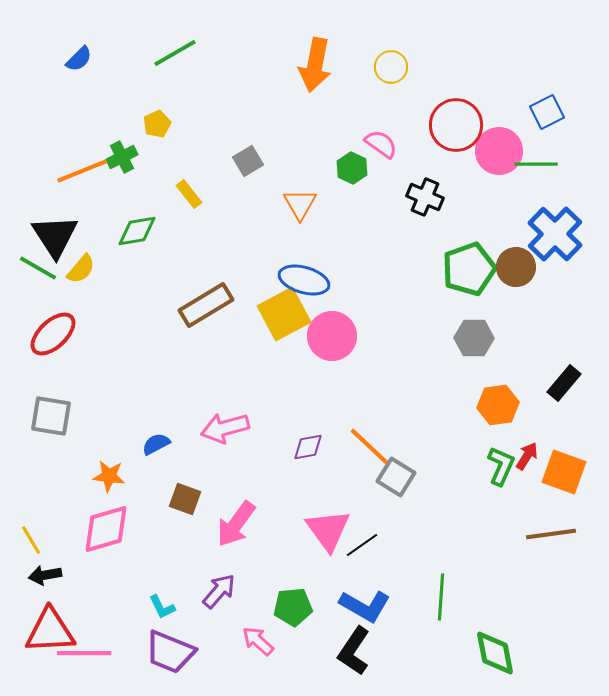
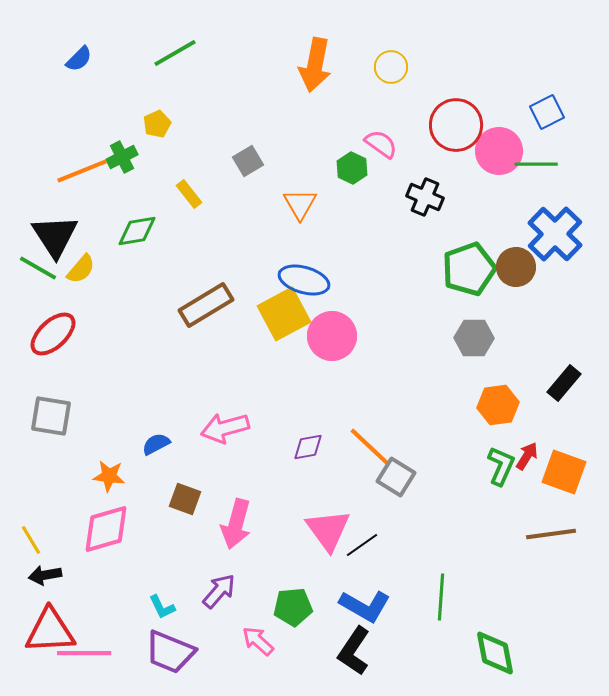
pink arrow at (236, 524): rotated 21 degrees counterclockwise
